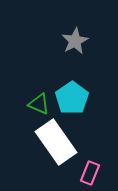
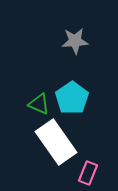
gray star: rotated 24 degrees clockwise
pink rectangle: moved 2 px left
